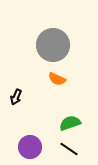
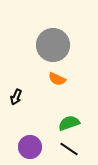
green semicircle: moved 1 px left
